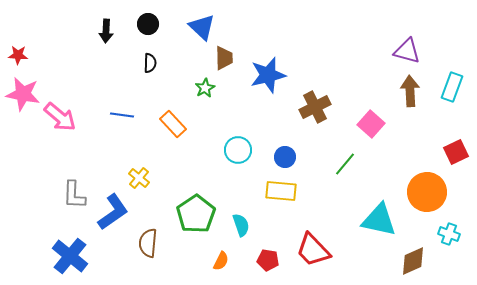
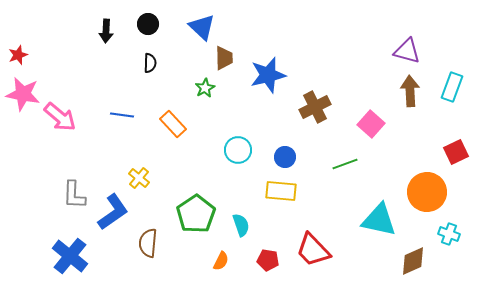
red star: rotated 24 degrees counterclockwise
green line: rotated 30 degrees clockwise
